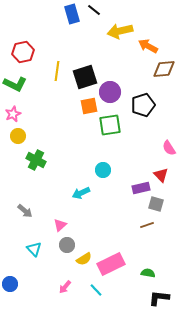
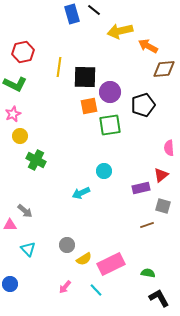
yellow line: moved 2 px right, 4 px up
black square: rotated 20 degrees clockwise
yellow circle: moved 2 px right
pink semicircle: rotated 28 degrees clockwise
cyan circle: moved 1 px right, 1 px down
red triangle: rotated 35 degrees clockwise
gray square: moved 7 px right, 2 px down
pink triangle: moved 50 px left; rotated 40 degrees clockwise
cyan triangle: moved 6 px left
black L-shape: rotated 55 degrees clockwise
